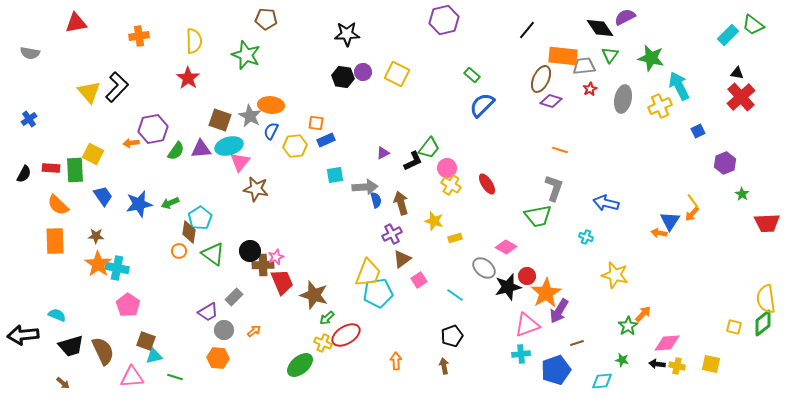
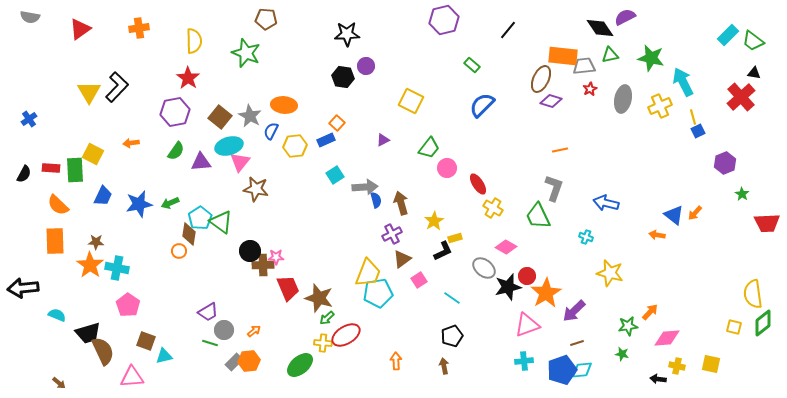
red triangle at (76, 23): moved 4 px right, 6 px down; rotated 25 degrees counterclockwise
green trapezoid at (753, 25): moved 16 px down
black line at (527, 30): moved 19 px left
orange cross at (139, 36): moved 8 px up
gray semicircle at (30, 53): moved 36 px up
green star at (246, 55): moved 2 px up
green triangle at (610, 55): rotated 42 degrees clockwise
purple circle at (363, 72): moved 3 px right, 6 px up
black triangle at (737, 73): moved 17 px right
yellow square at (397, 74): moved 14 px right, 27 px down
green rectangle at (472, 75): moved 10 px up
cyan arrow at (679, 86): moved 4 px right, 4 px up
yellow triangle at (89, 92): rotated 10 degrees clockwise
orange ellipse at (271, 105): moved 13 px right
brown square at (220, 120): moved 3 px up; rotated 20 degrees clockwise
orange square at (316, 123): moved 21 px right; rotated 35 degrees clockwise
purple hexagon at (153, 129): moved 22 px right, 17 px up
purple triangle at (201, 149): moved 13 px down
orange line at (560, 150): rotated 28 degrees counterclockwise
purple triangle at (383, 153): moved 13 px up
black L-shape at (413, 161): moved 30 px right, 90 px down
cyan square at (335, 175): rotated 24 degrees counterclockwise
red ellipse at (487, 184): moved 9 px left
yellow cross at (451, 185): moved 42 px right, 23 px down
blue trapezoid at (103, 196): rotated 60 degrees clockwise
yellow line at (693, 201): moved 84 px up; rotated 21 degrees clockwise
orange arrow at (692, 214): moved 3 px right, 1 px up
green trapezoid at (538, 216): rotated 76 degrees clockwise
yellow star at (434, 221): rotated 24 degrees clockwise
blue triangle at (670, 221): moved 4 px right, 6 px up; rotated 25 degrees counterclockwise
brown diamond at (189, 232): moved 2 px down
orange arrow at (659, 233): moved 2 px left, 2 px down
brown star at (96, 236): moved 6 px down
green triangle at (213, 254): moved 8 px right, 32 px up
pink star at (276, 257): rotated 21 degrees clockwise
orange star at (98, 264): moved 8 px left, 1 px down
yellow star at (615, 275): moved 5 px left, 2 px up
red trapezoid at (282, 282): moved 6 px right, 6 px down
brown star at (314, 295): moved 5 px right, 3 px down
cyan line at (455, 295): moved 3 px left, 3 px down
gray rectangle at (234, 297): moved 65 px down
yellow semicircle at (766, 299): moved 13 px left, 5 px up
purple arrow at (559, 311): moved 15 px right; rotated 15 degrees clockwise
orange arrow at (643, 314): moved 7 px right, 2 px up
green star at (628, 326): rotated 24 degrees clockwise
black arrow at (23, 335): moved 47 px up
yellow cross at (323, 343): rotated 18 degrees counterclockwise
pink diamond at (667, 343): moved 5 px up
black trapezoid at (71, 346): moved 17 px right, 13 px up
cyan cross at (521, 354): moved 3 px right, 7 px down
cyan triangle at (154, 356): moved 10 px right
orange hexagon at (218, 358): moved 31 px right, 3 px down; rotated 10 degrees counterclockwise
green star at (622, 360): moved 6 px up
black arrow at (657, 364): moved 1 px right, 15 px down
blue pentagon at (556, 370): moved 6 px right
green line at (175, 377): moved 35 px right, 34 px up
cyan diamond at (602, 381): moved 20 px left, 11 px up
brown arrow at (63, 383): moved 4 px left
